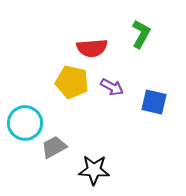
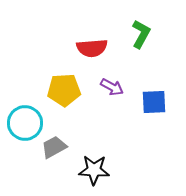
yellow pentagon: moved 8 px left, 8 px down; rotated 16 degrees counterclockwise
blue square: rotated 16 degrees counterclockwise
